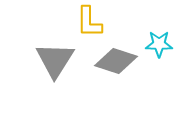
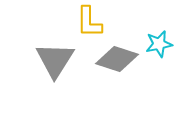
cyan star: rotated 12 degrees counterclockwise
gray diamond: moved 1 px right, 2 px up
